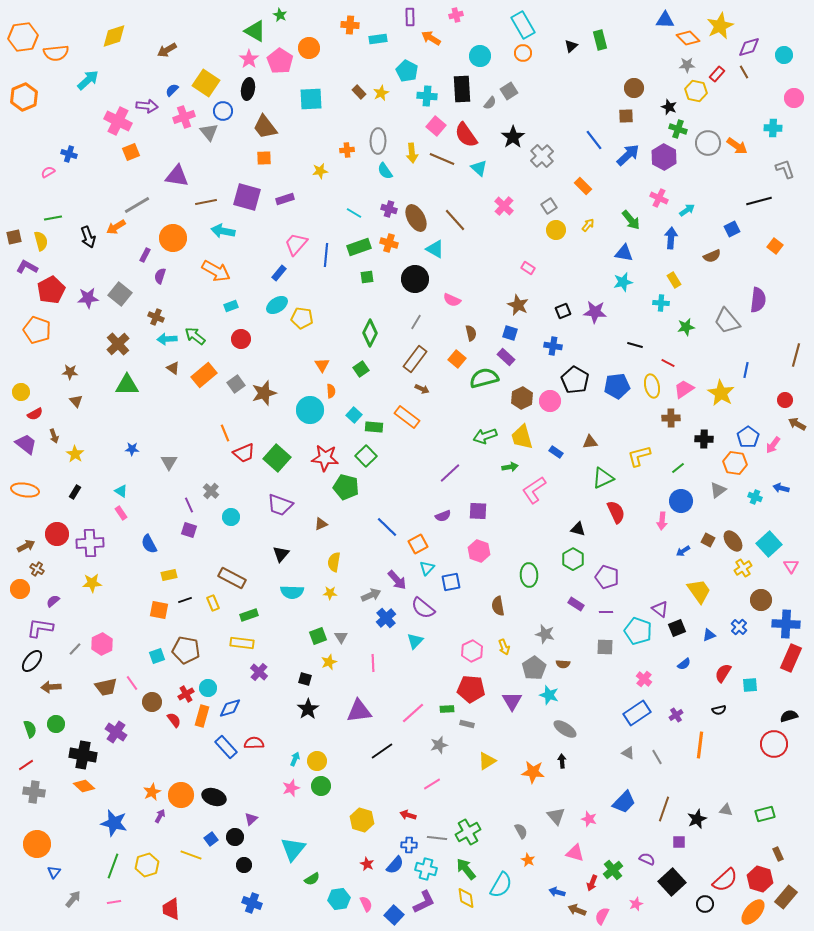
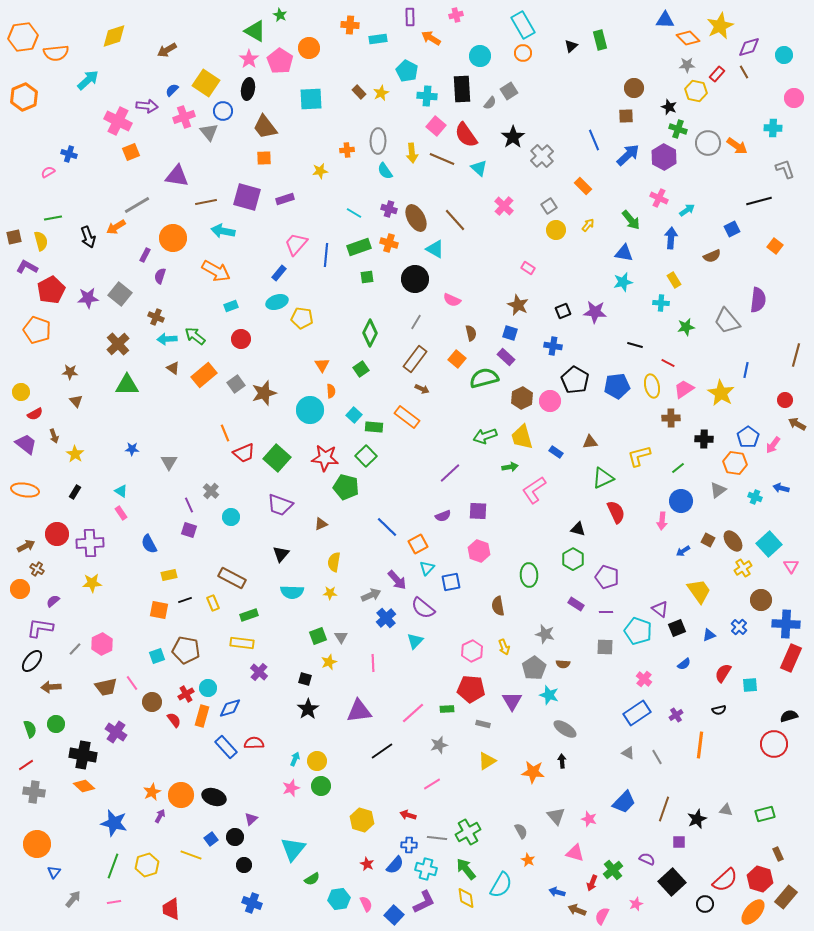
blue line at (594, 140): rotated 15 degrees clockwise
cyan ellipse at (277, 305): moved 3 px up; rotated 15 degrees clockwise
gray rectangle at (467, 724): moved 16 px right
